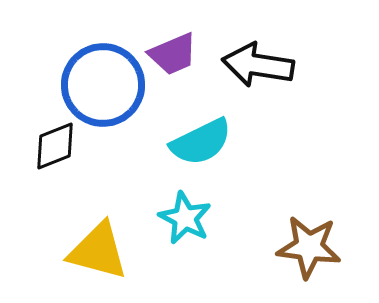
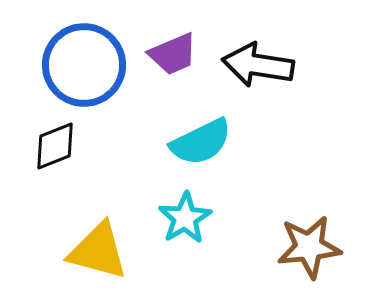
blue circle: moved 19 px left, 20 px up
cyan star: rotated 14 degrees clockwise
brown star: rotated 14 degrees counterclockwise
